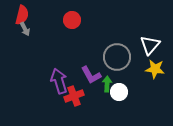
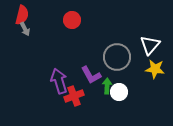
green arrow: moved 2 px down
